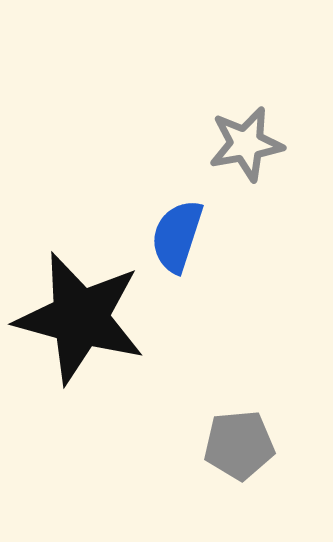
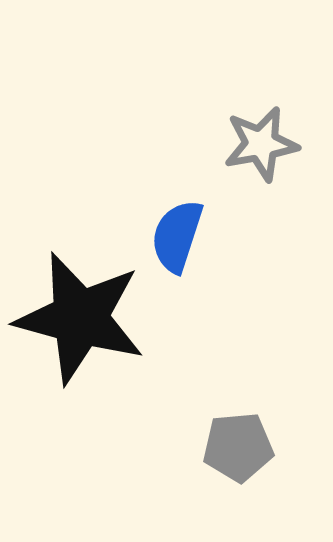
gray star: moved 15 px right
gray pentagon: moved 1 px left, 2 px down
